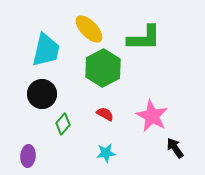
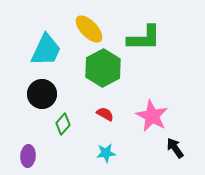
cyan trapezoid: rotated 12 degrees clockwise
